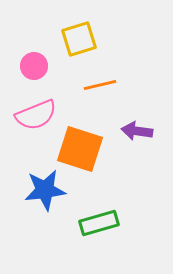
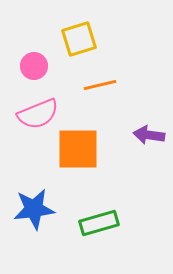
pink semicircle: moved 2 px right, 1 px up
purple arrow: moved 12 px right, 4 px down
orange square: moved 2 px left; rotated 18 degrees counterclockwise
blue star: moved 11 px left, 19 px down
